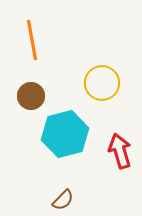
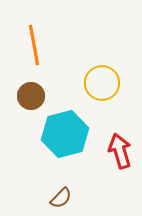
orange line: moved 2 px right, 5 px down
brown semicircle: moved 2 px left, 2 px up
